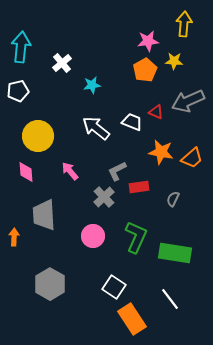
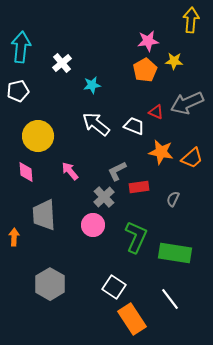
yellow arrow: moved 7 px right, 4 px up
gray arrow: moved 1 px left, 2 px down
white trapezoid: moved 2 px right, 4 px down
white arrow: moved 4 px up
pink circle: moved 11 px up
